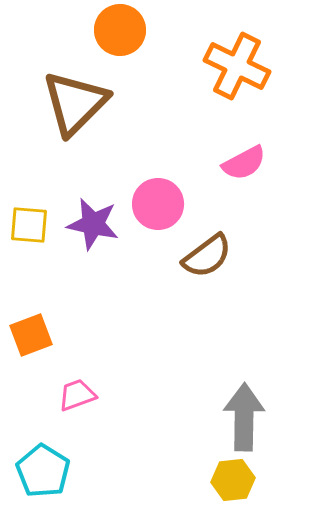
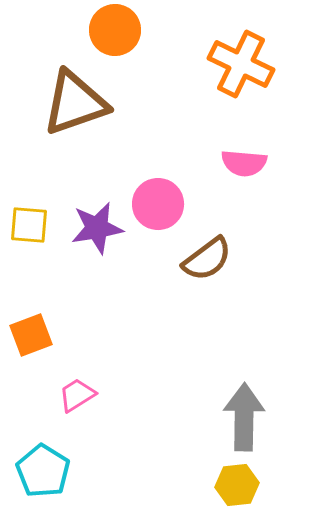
orange circle: moved 5 px left
orange cross: moved 4 px right, 2 px up
brown triangle: rotated 26 degrees clockwise
pink semicircle: rotated 33 degrees clockwise
purple star: moved 4 px right, 4 px down; rotated 22 degrees counterclockwise
brown semicircle: moved 3 px down
pink trapezoid: rotated 12 degrees counterclockwise
yellow hexagon: moved 4 px right, 5 px down
